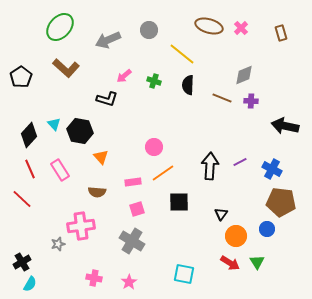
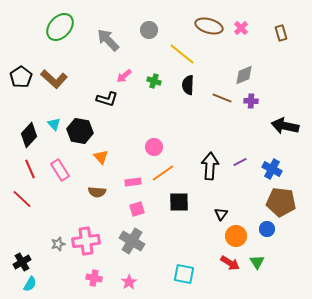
gray arrow at (108, 40): rotated 70 degrees clockwise
brown L-shape at (66, 68): moved 12 px left, 11 px down
pink cross at (81, 226): moved 5 px right, 15 px down
